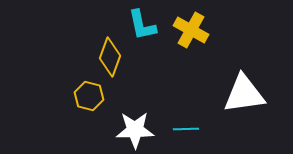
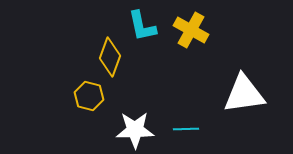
cyan L-shape: moved 1 px down
